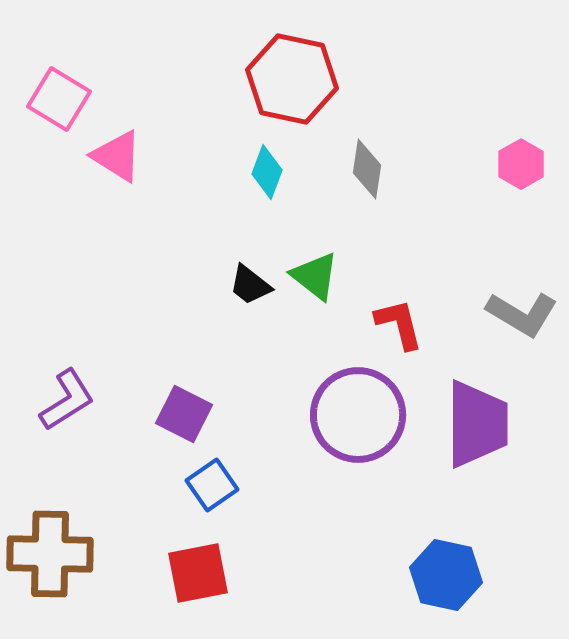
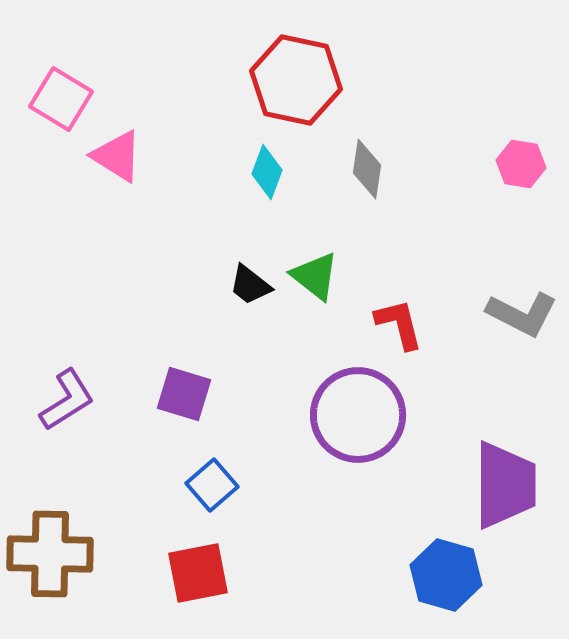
red hexagon: moved 4 px right, 1 px down
pink square: moved 2 px right
pink hexagon: rotated 21 degrees counterclockwise
gray L-shape: rotated 4 degrees counterclockwise
purple square: moved 20 px up; rotated 10 degrees counterclockwise
purple trapezoid: moved 28 px right, 61 px down
blue square: rotated 6 degrees counterclockwise
blue hexagon: rotated 4 degrees clockwise
